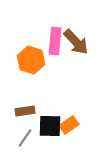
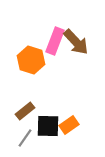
pink rectangle: rotated 16 degrees clockwise
brown rectangle: rotated 30 degrees counterclockwise
black square: moved 2 px left
